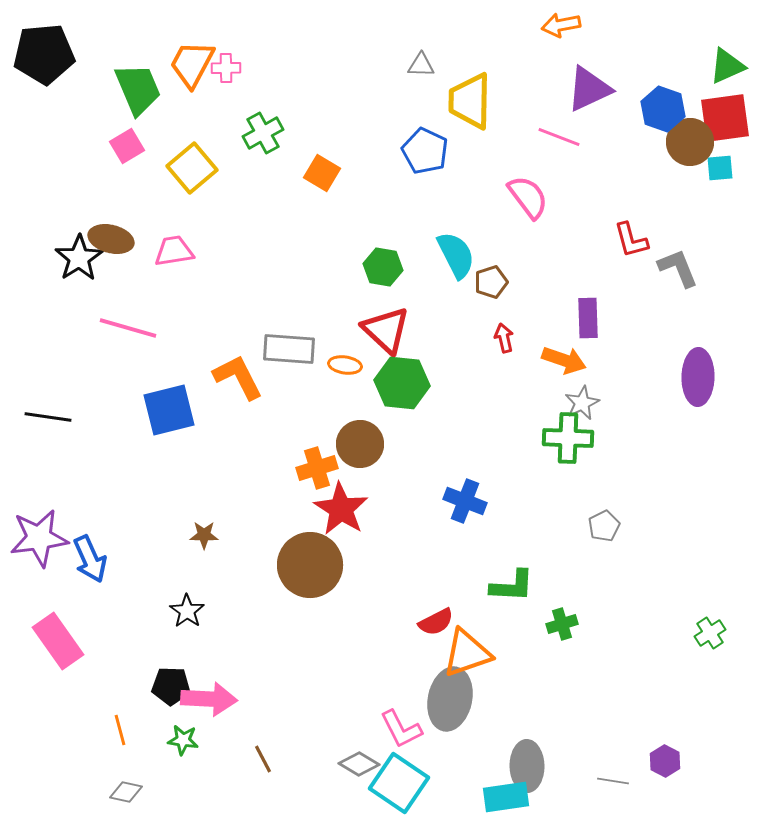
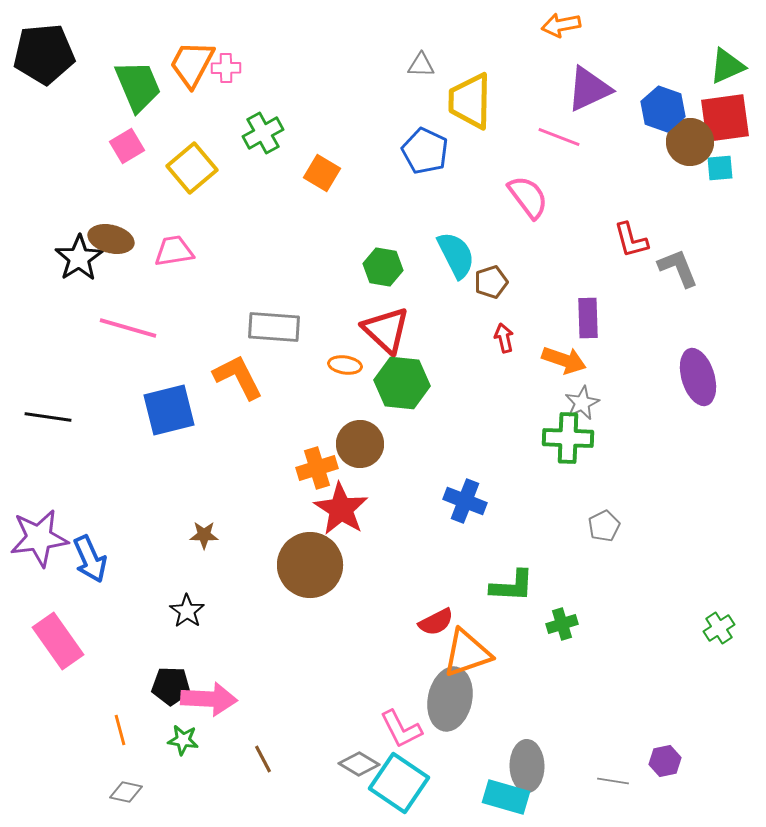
green trapezoid at (138, 89): moved 3 px up
gray rectangle at (289, 349): moved 15 px left, 22 px up
purple ellipse at (698, 377): rotated 18 degrees counterclockwise
green cross at (710, 633): moved 9 px right, 5 px up
purple hexagon at (665, 761): rotated 20 degrees clockwise
cyan rectangle at (506, 797): rotated 24 degrees clockwise
